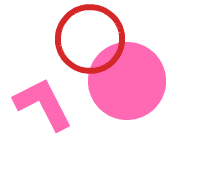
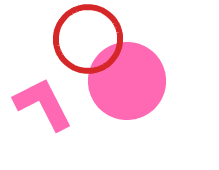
red circle: moved 2 px left
